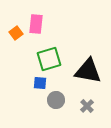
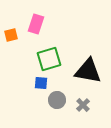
pink rectangle: rotated 12 degrees clockwise
orange square: moved 5 px left, 2 px down; rotated 24 degrees clockwise
blue square: moved 1 px right
gray circle: moved 1 px right
gray cross: moved 4 px left, 1 px up
